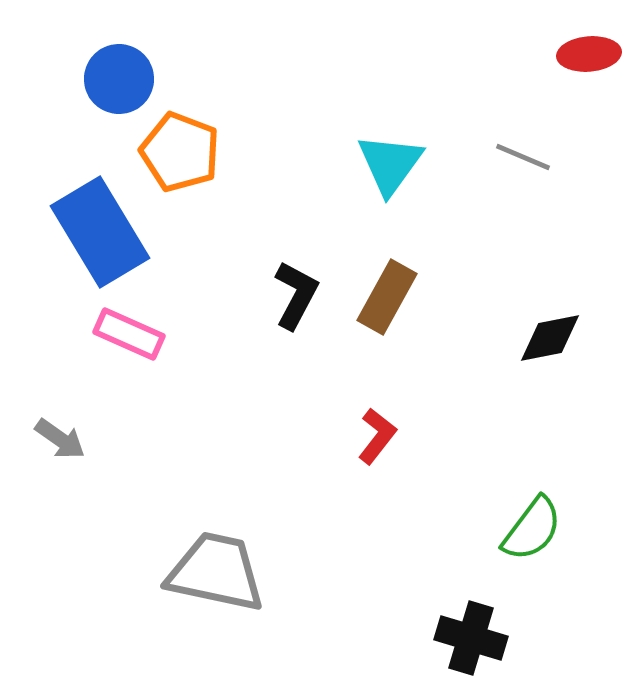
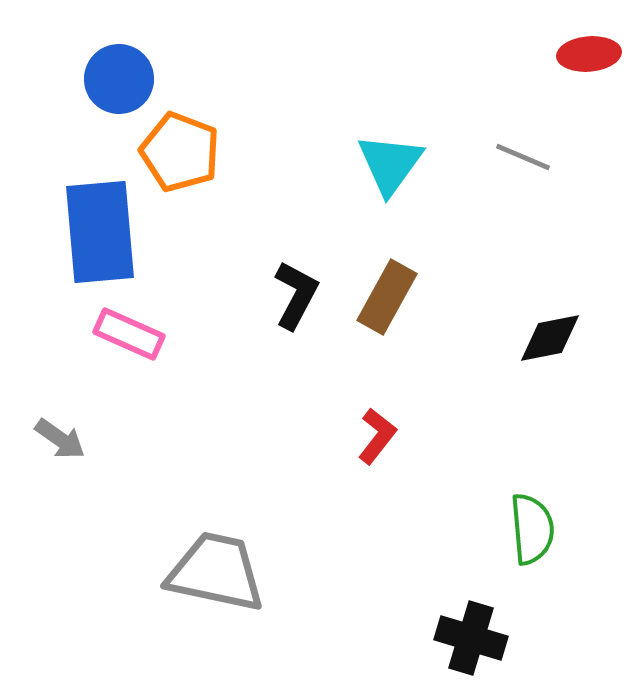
blue rectangle: rotated 26 degrees clockwise
green semicircle: rotated 42 degrees counterclockwise
